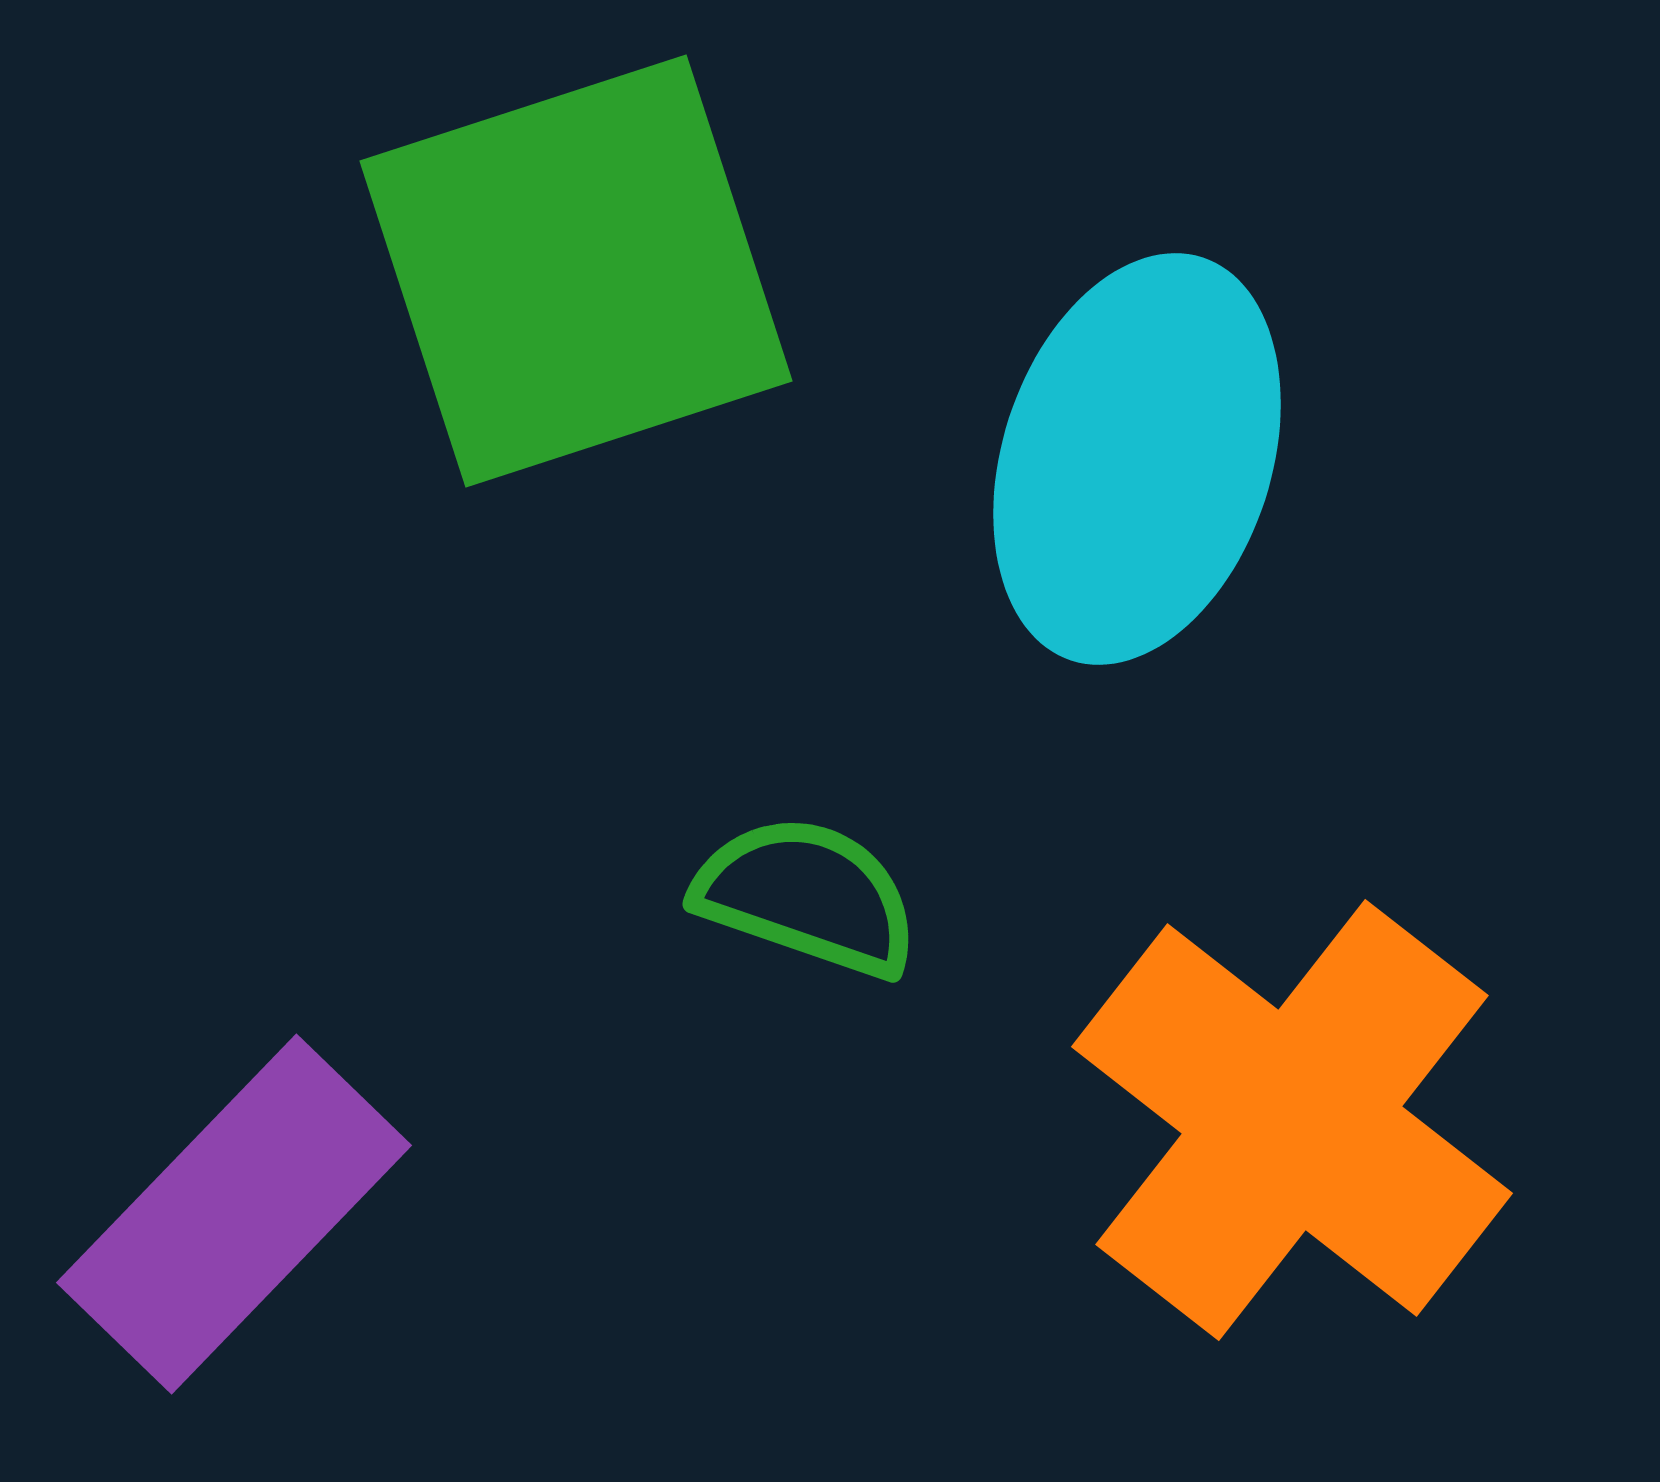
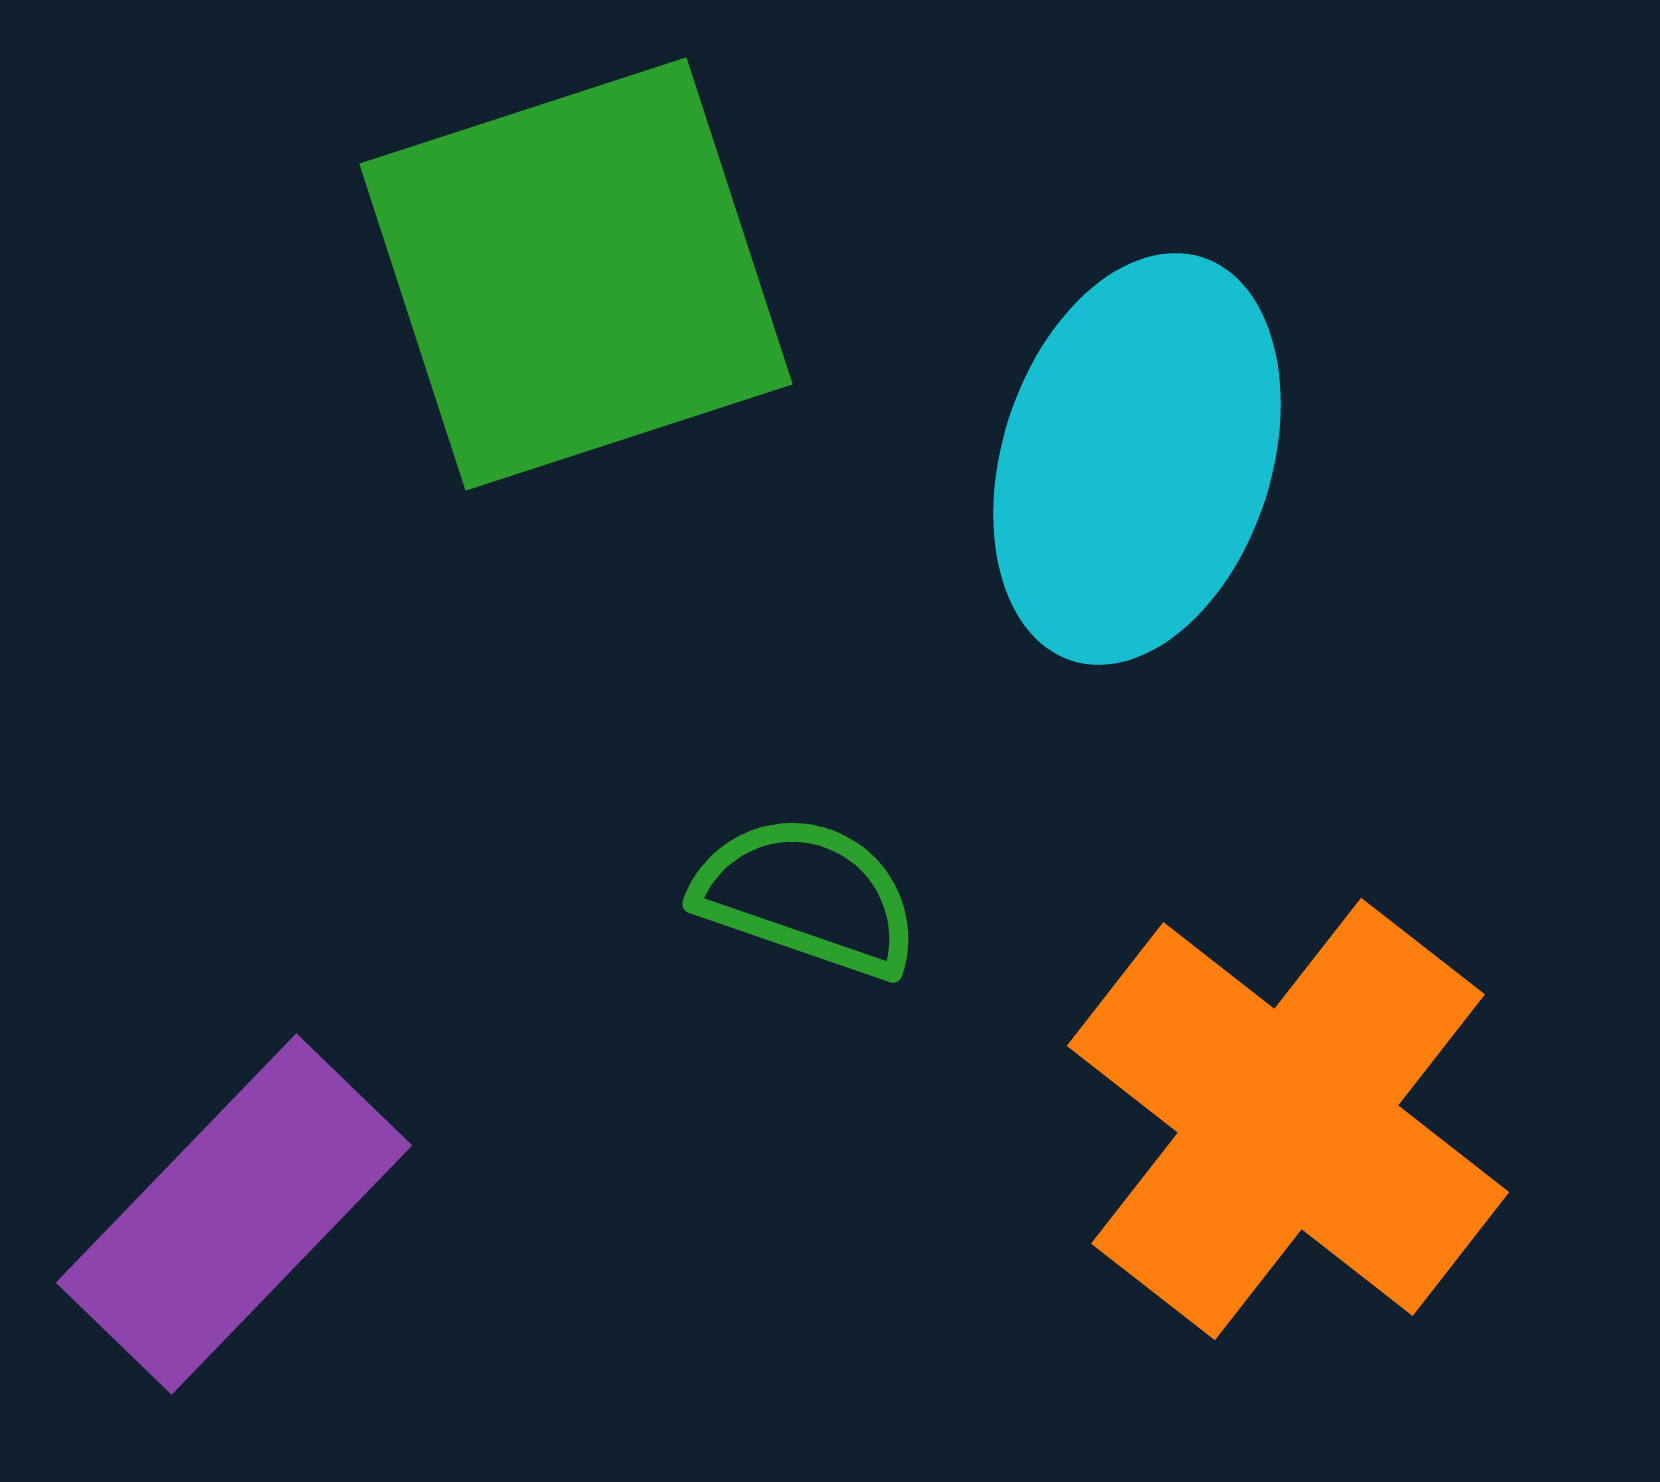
green square: moved 3 px down
orange cross: moved 4 px left, 1 px up
